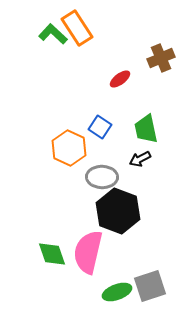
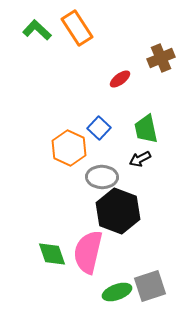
green L-shape: moved 16 px left, 4 px up
blue square: moved 1 px left, 1 px down; rotated 10 degrees clockwise
